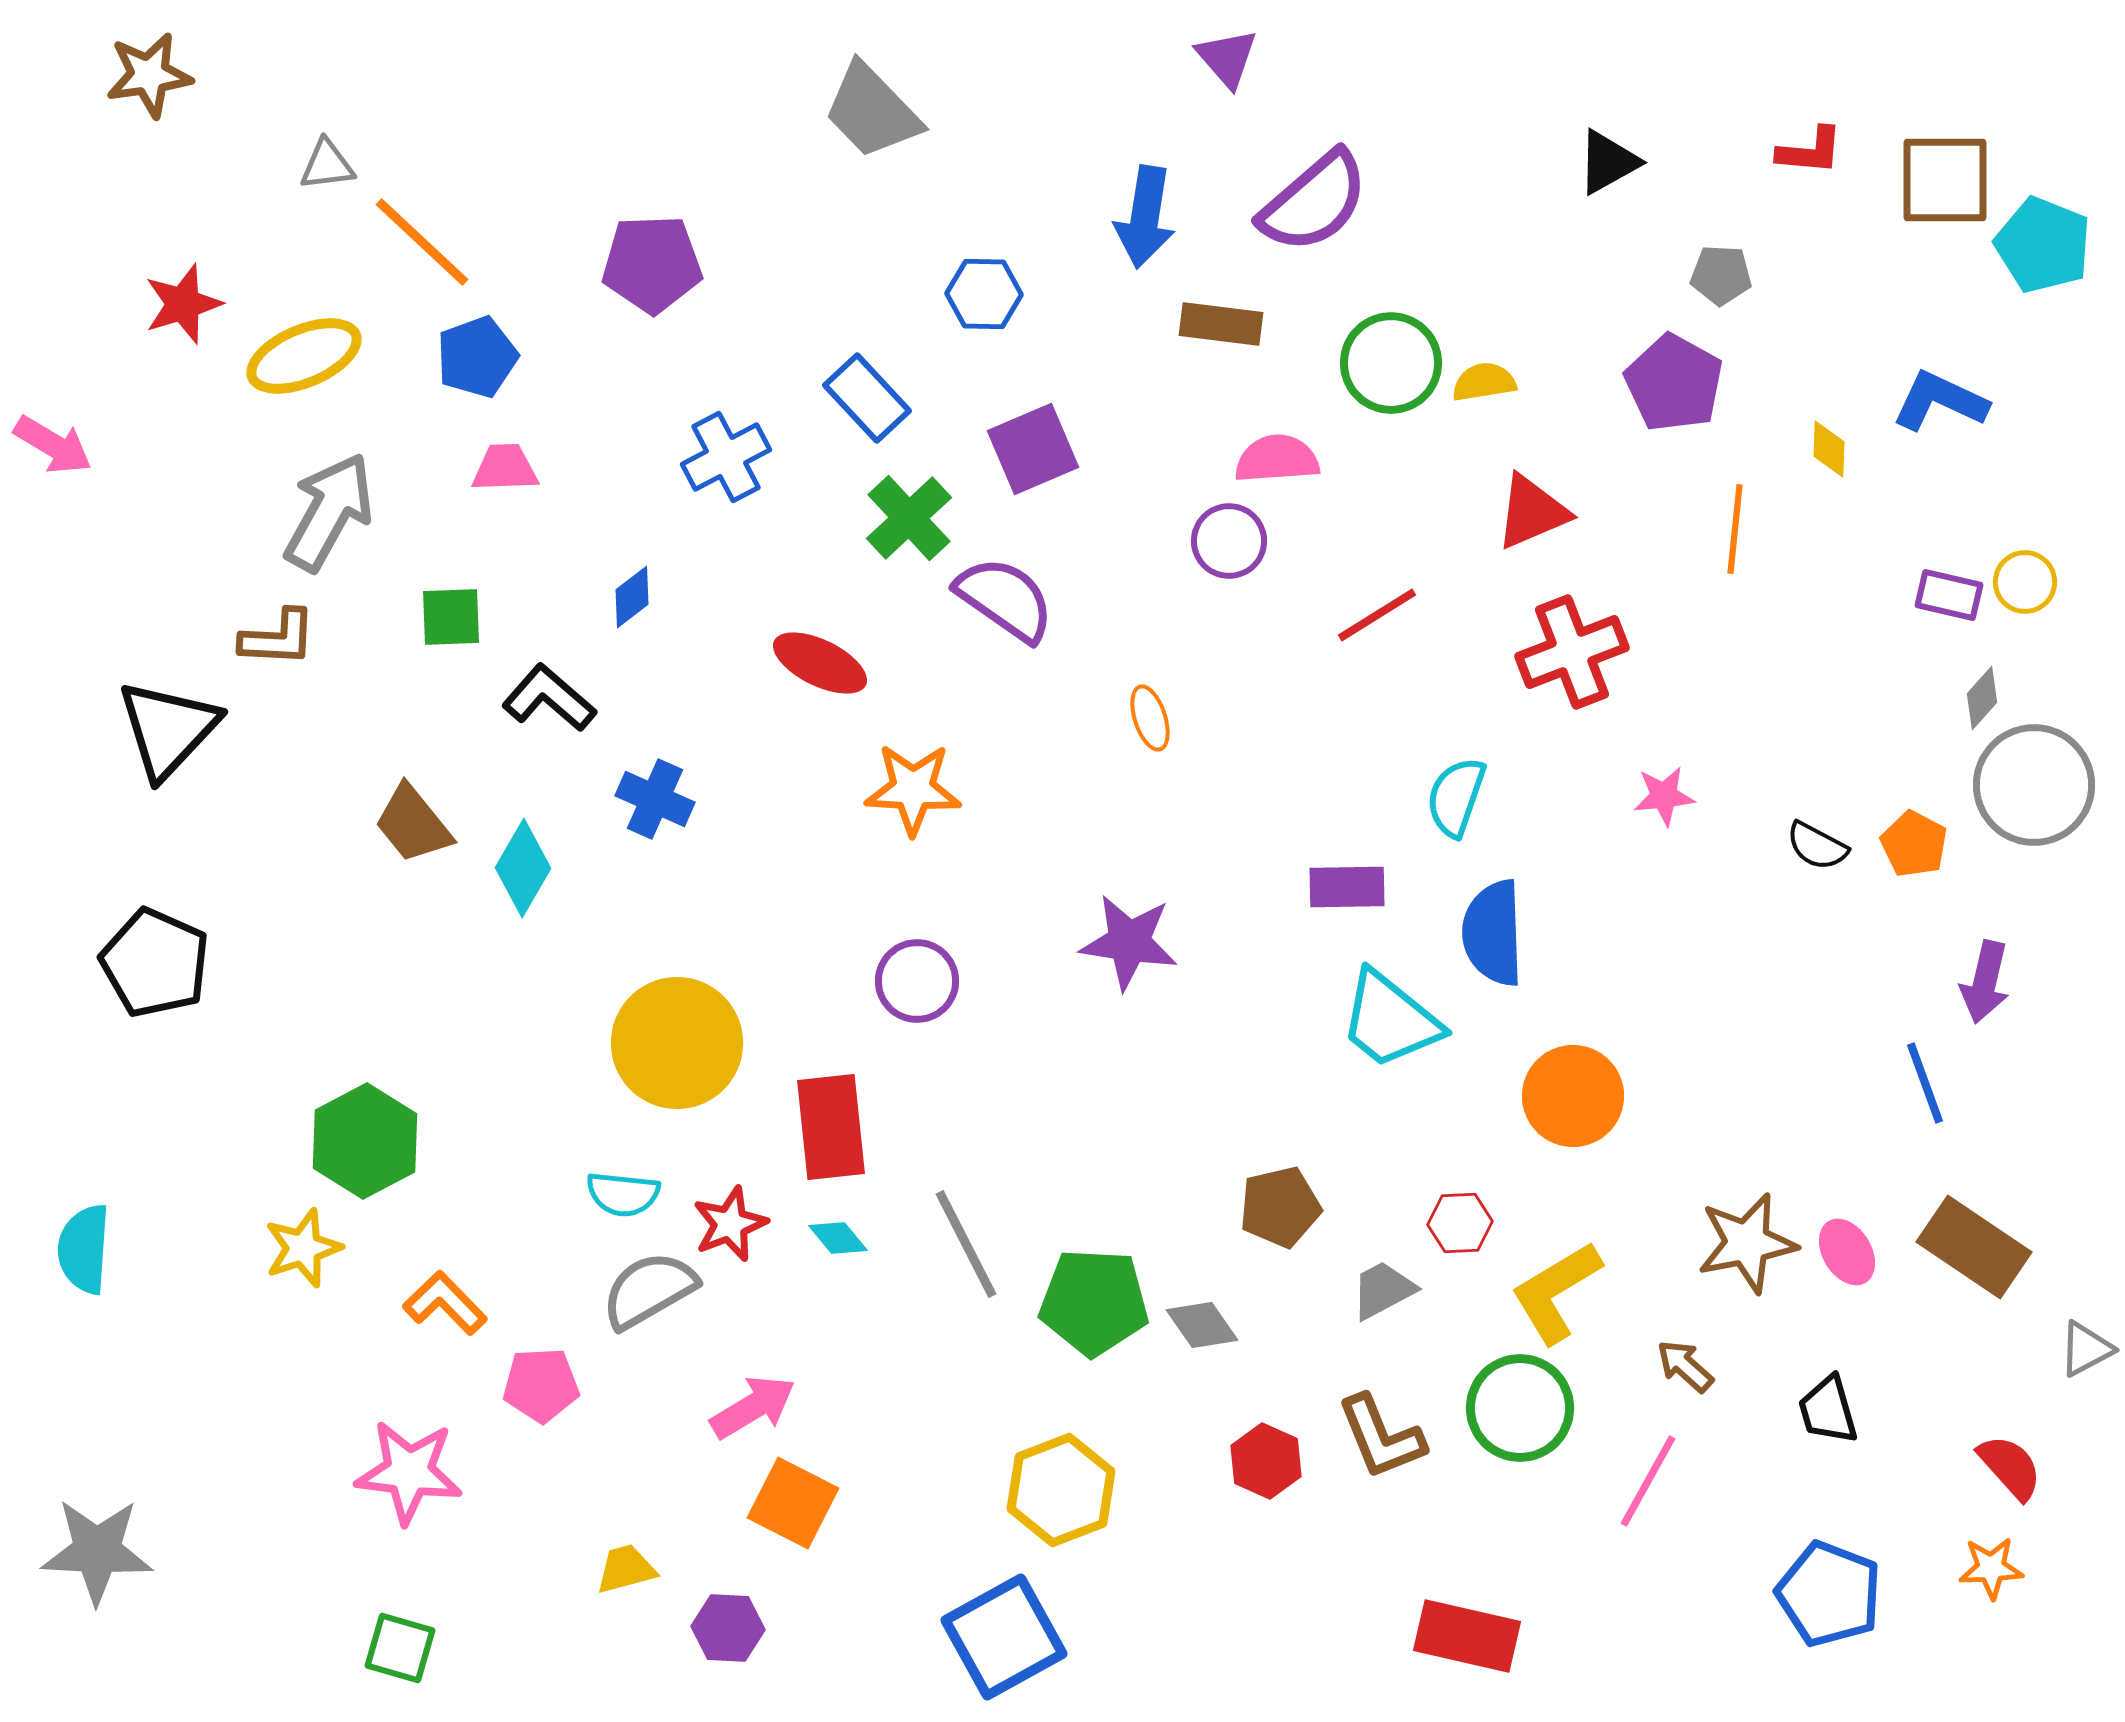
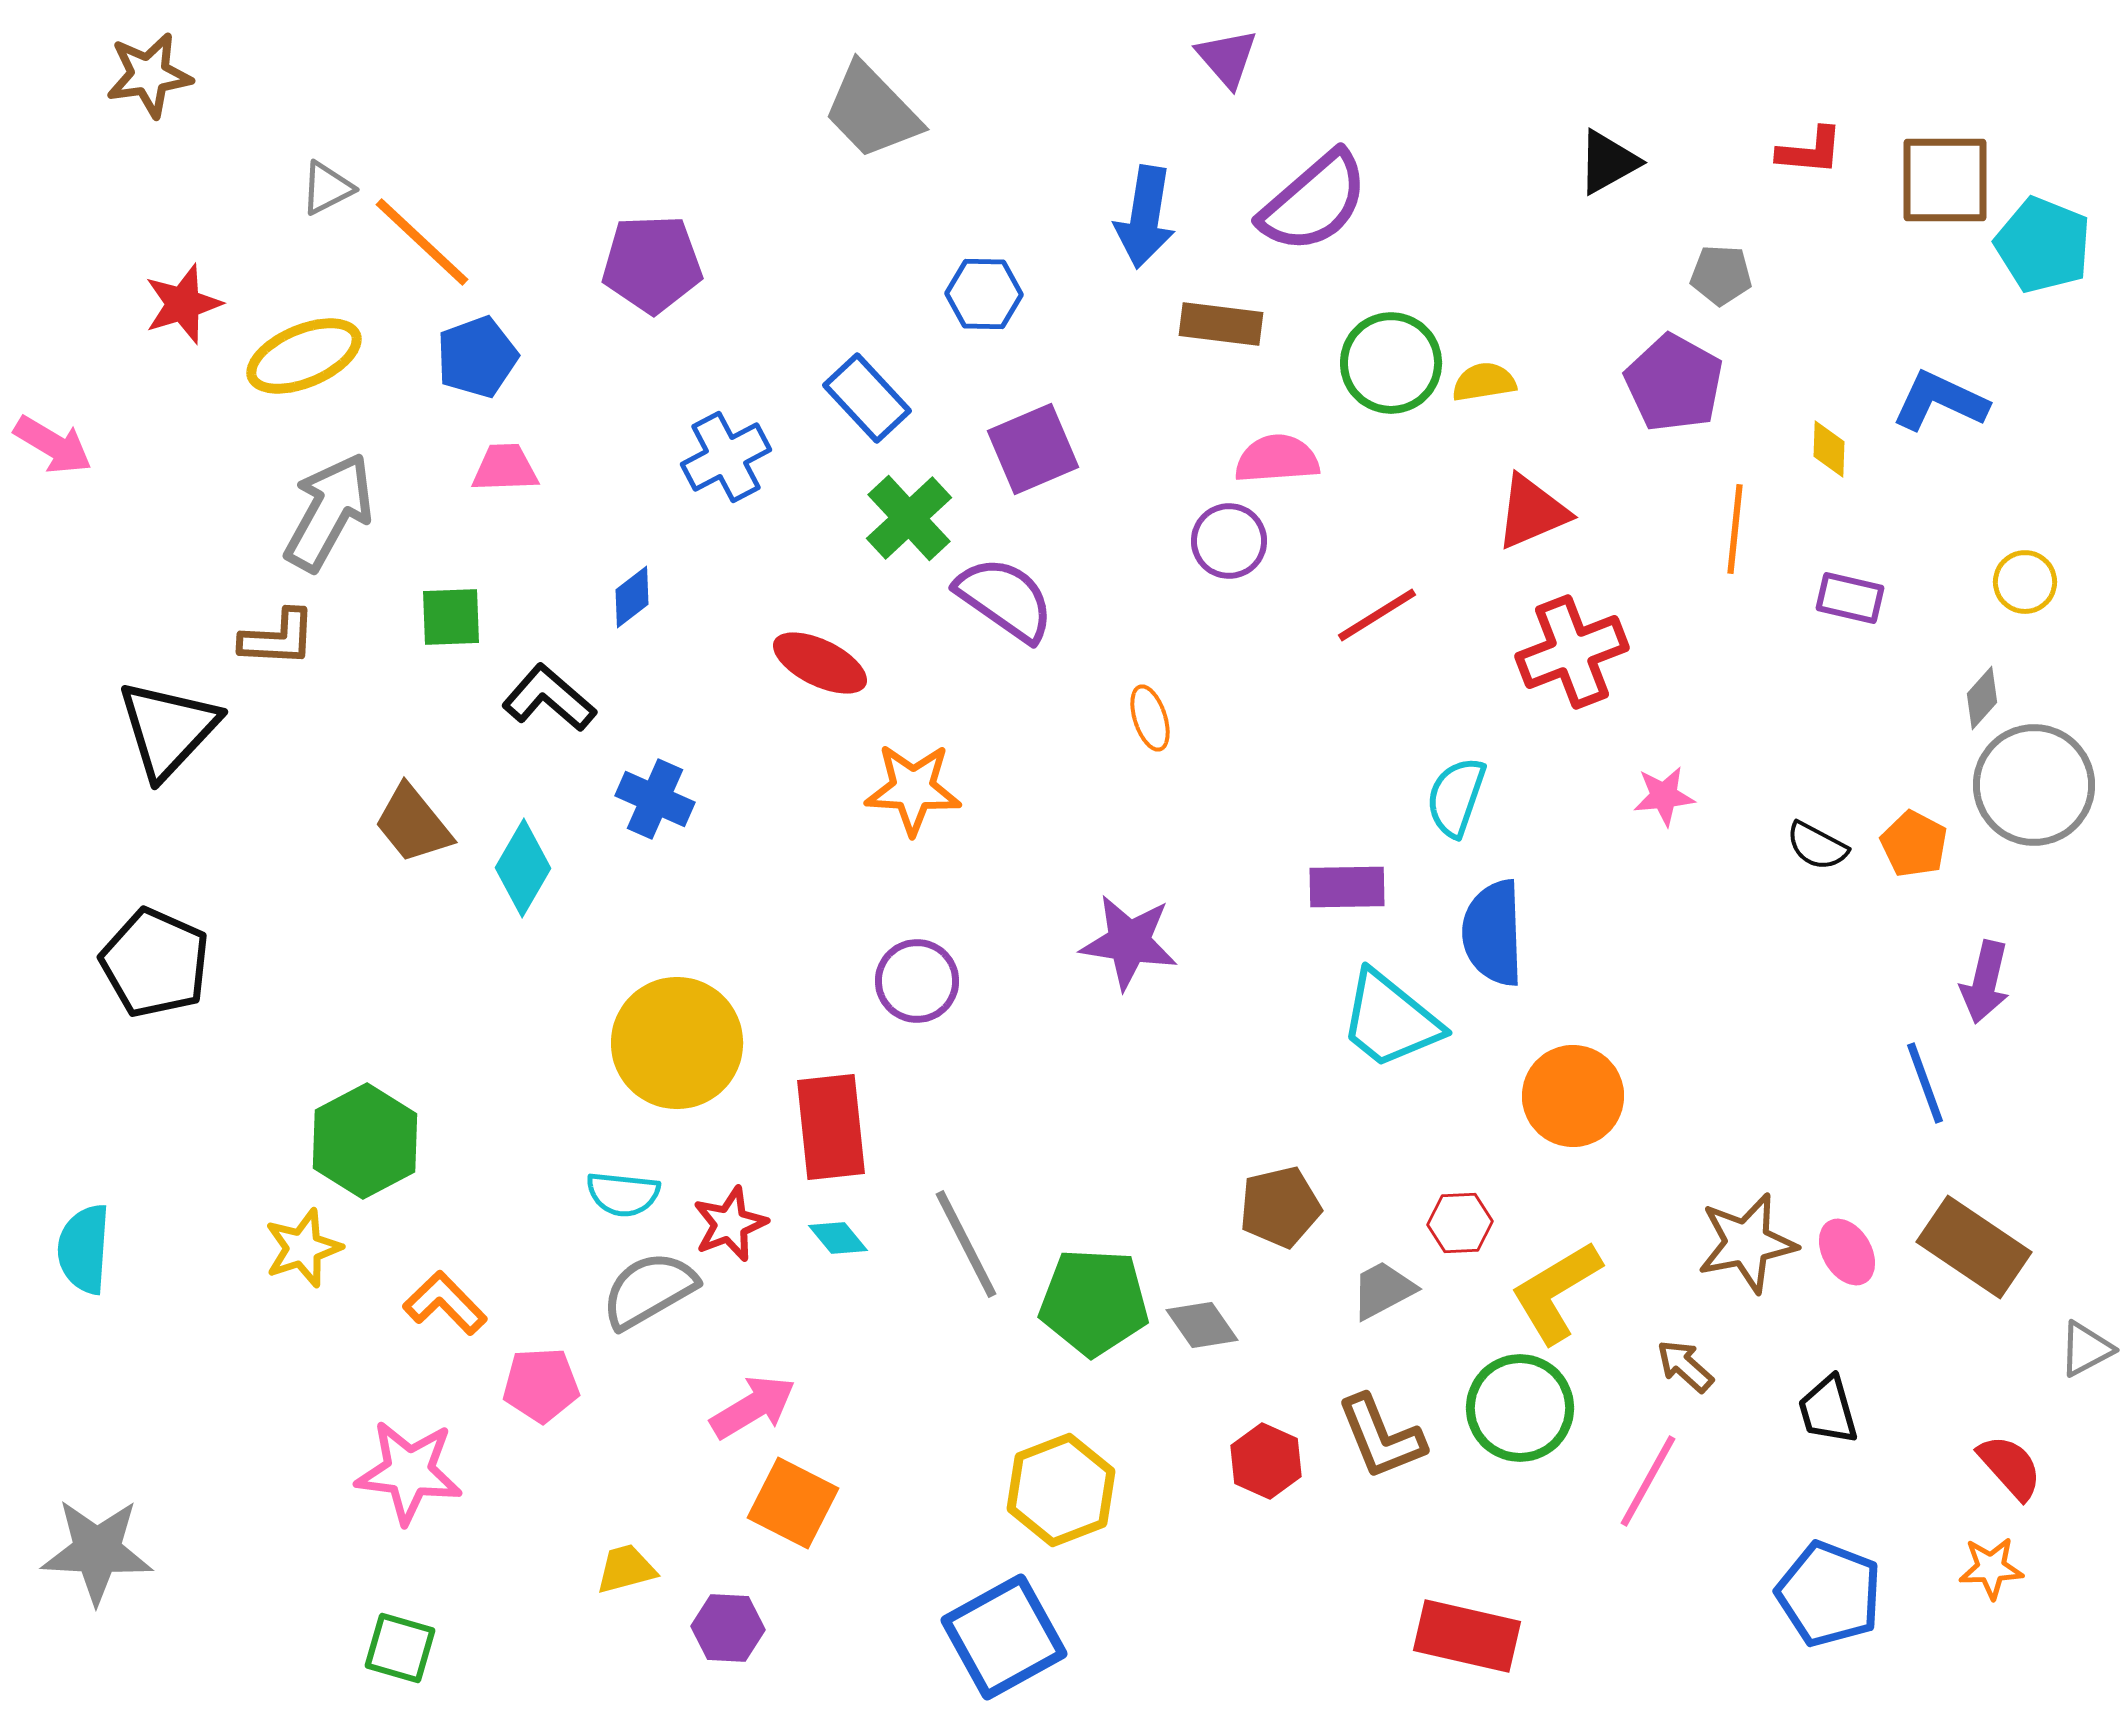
gray triangle at (327, 165): moved 23 px down; rotated 20 degrees counterclockwise
purple rectangle at (1949, 595): moved 99 px left, 3 px down
